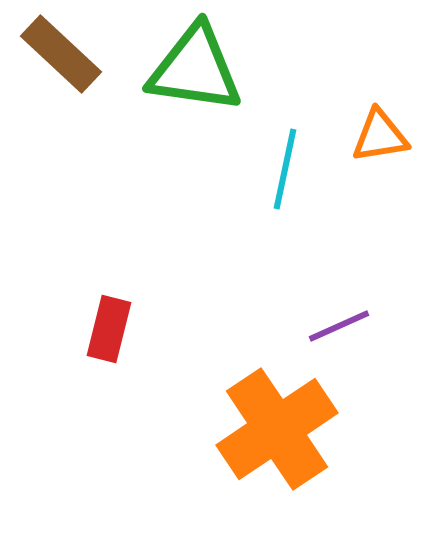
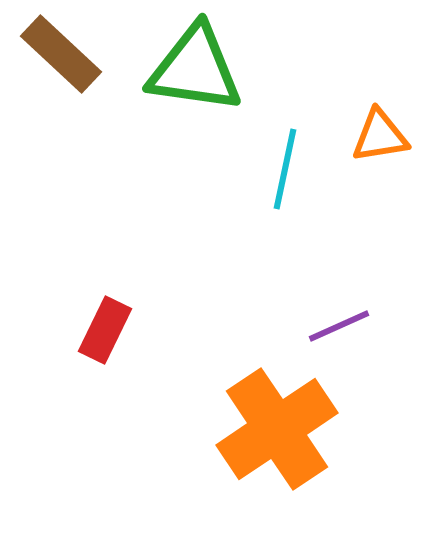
red rectangle: moved 4 px left, 1 px down; rotated 12 degrees clockwise
